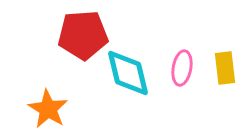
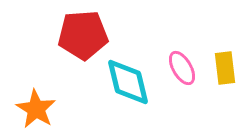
pink ellipse: rotated 40 degrees counterclockwise
cyan diamond: moved 9 px down
orange star: moved 12 px left
